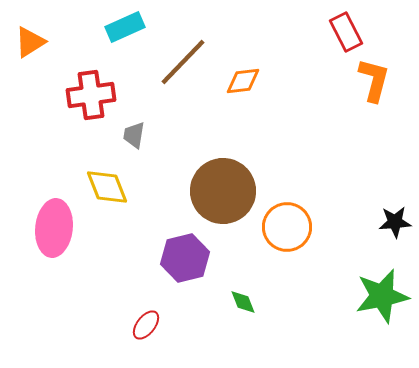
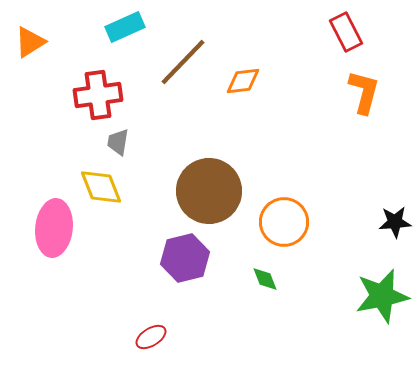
orange L-shape: moved 10 px left, 12 px down
red cross: moved 7 px right
gray trapezoid: moved 16 px left, 7 px down
yellow diamond: moved 6 px left
brown circle: moved 14 px left
orange circle: moved 3 px left, 5 px up
green diamond: moved 22 px right, 23 px up
red ellipse: moved 5 px right, 12 px down; rotated 20 degrees clockwise
